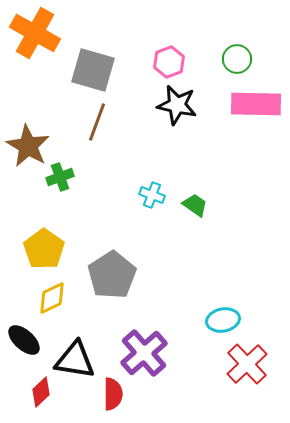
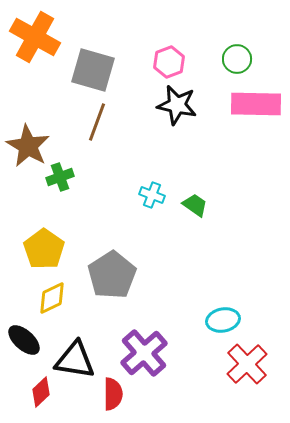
orange cross: moved 4 px down
